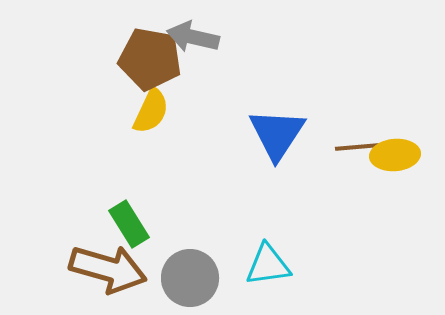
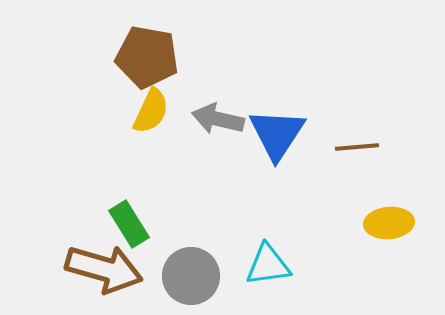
gray arrow: moved 25 px right, 82 px down
brown pentagon: moved 3 px left, 2 px up
yellow ellipse: moved 6 px left, 68 px down
brown arrow: moved 4 px left
gray circle: moved 1 px right, 2 px up
